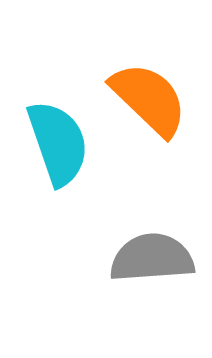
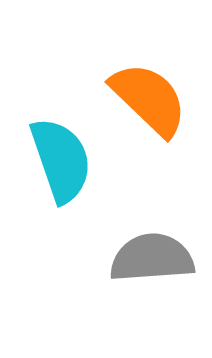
cyan semicircle: moved 3 px right, 17 px down
